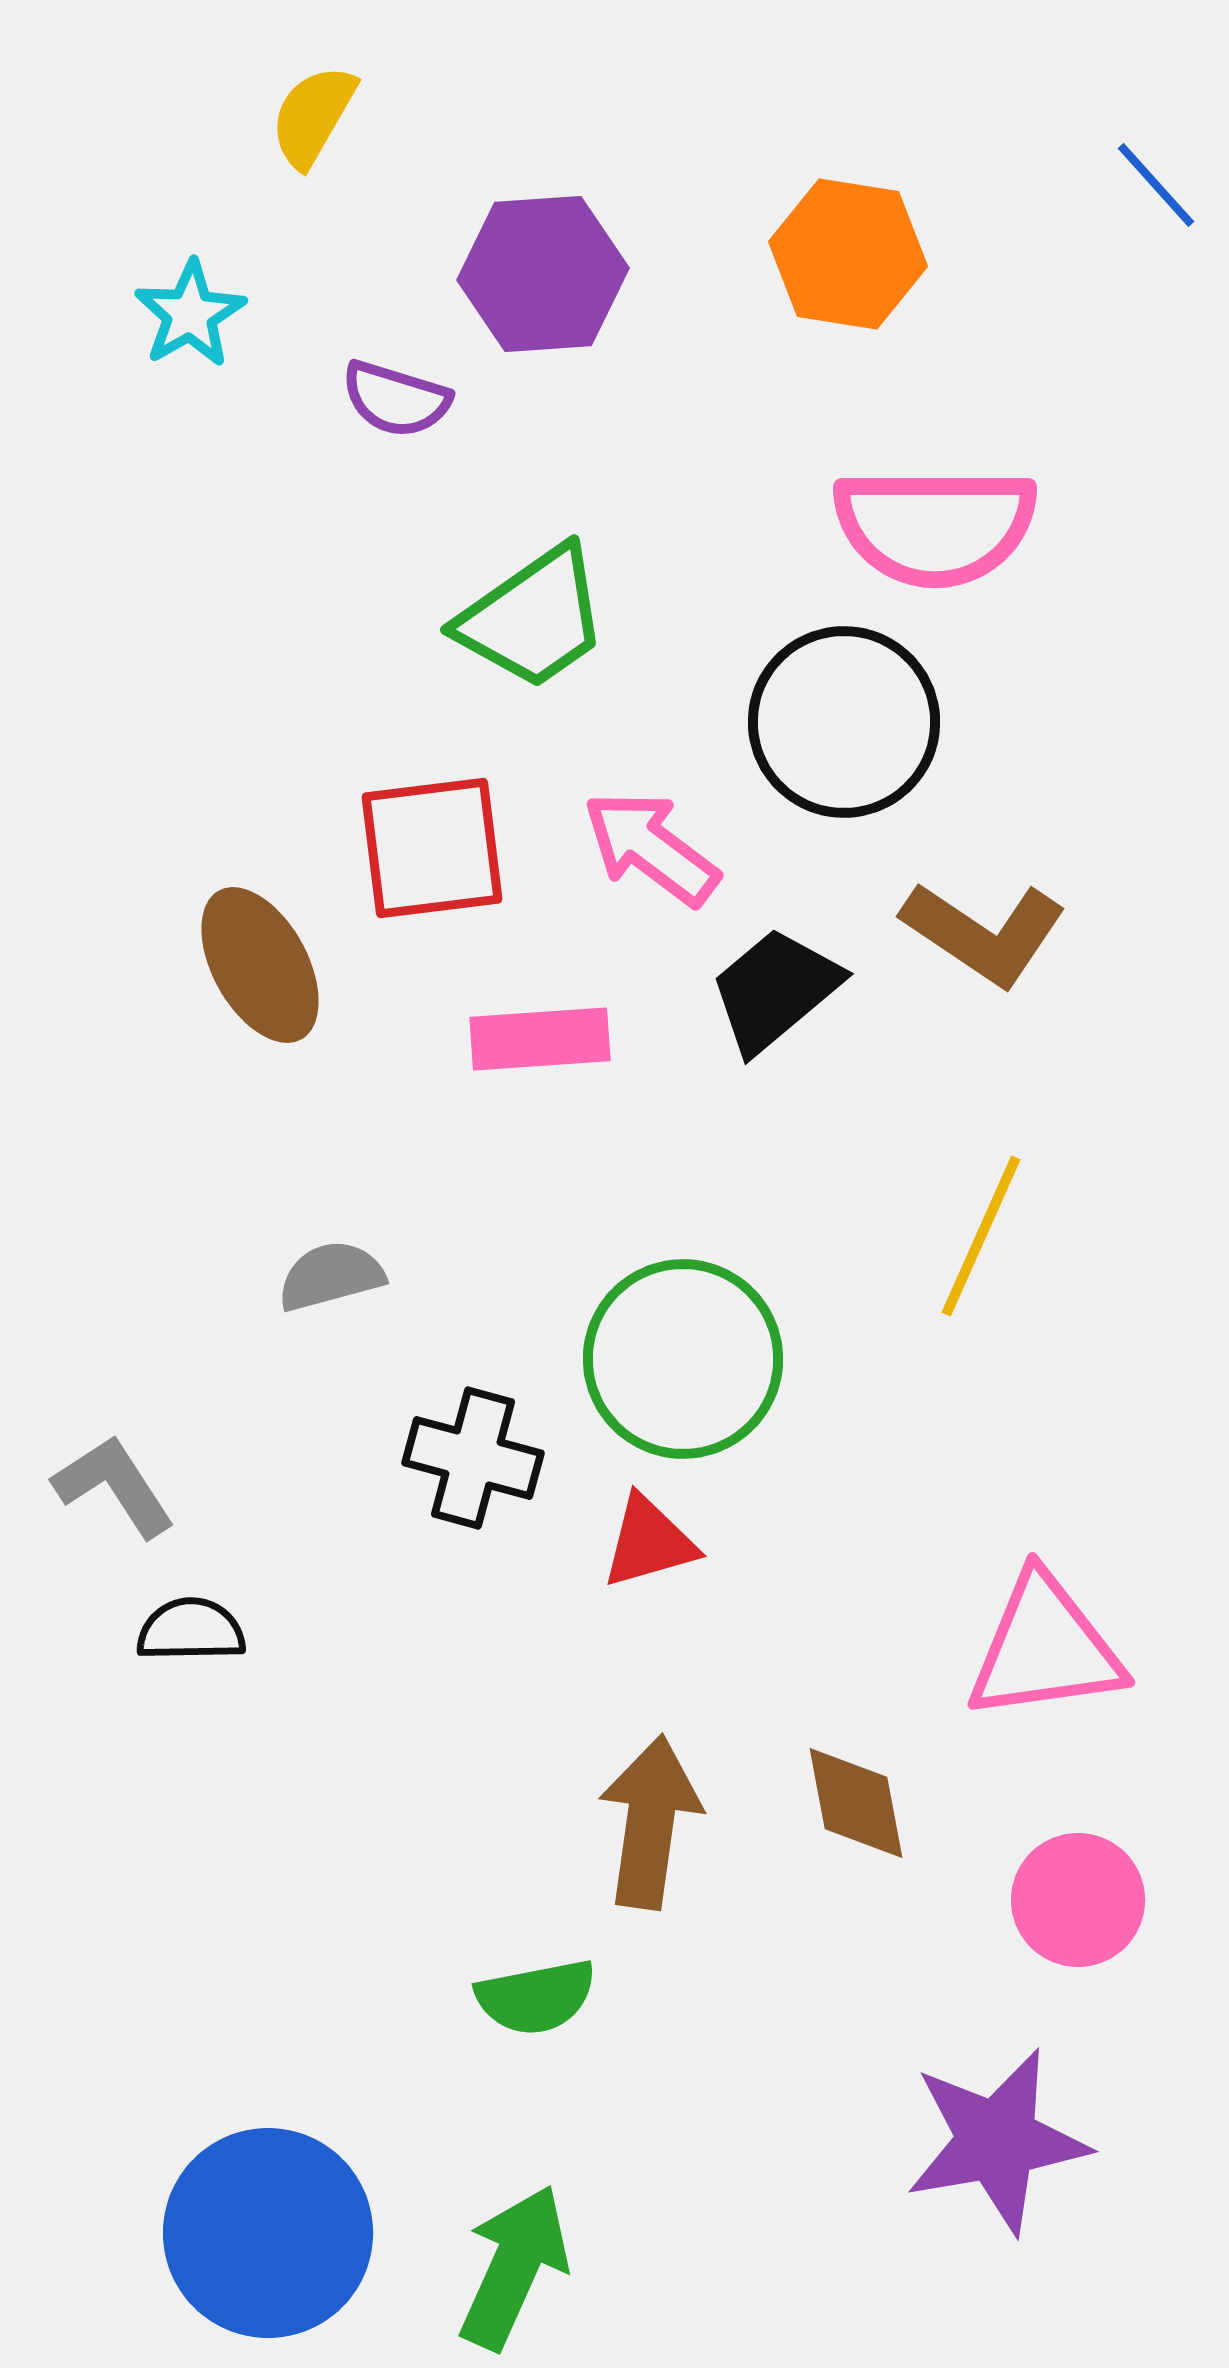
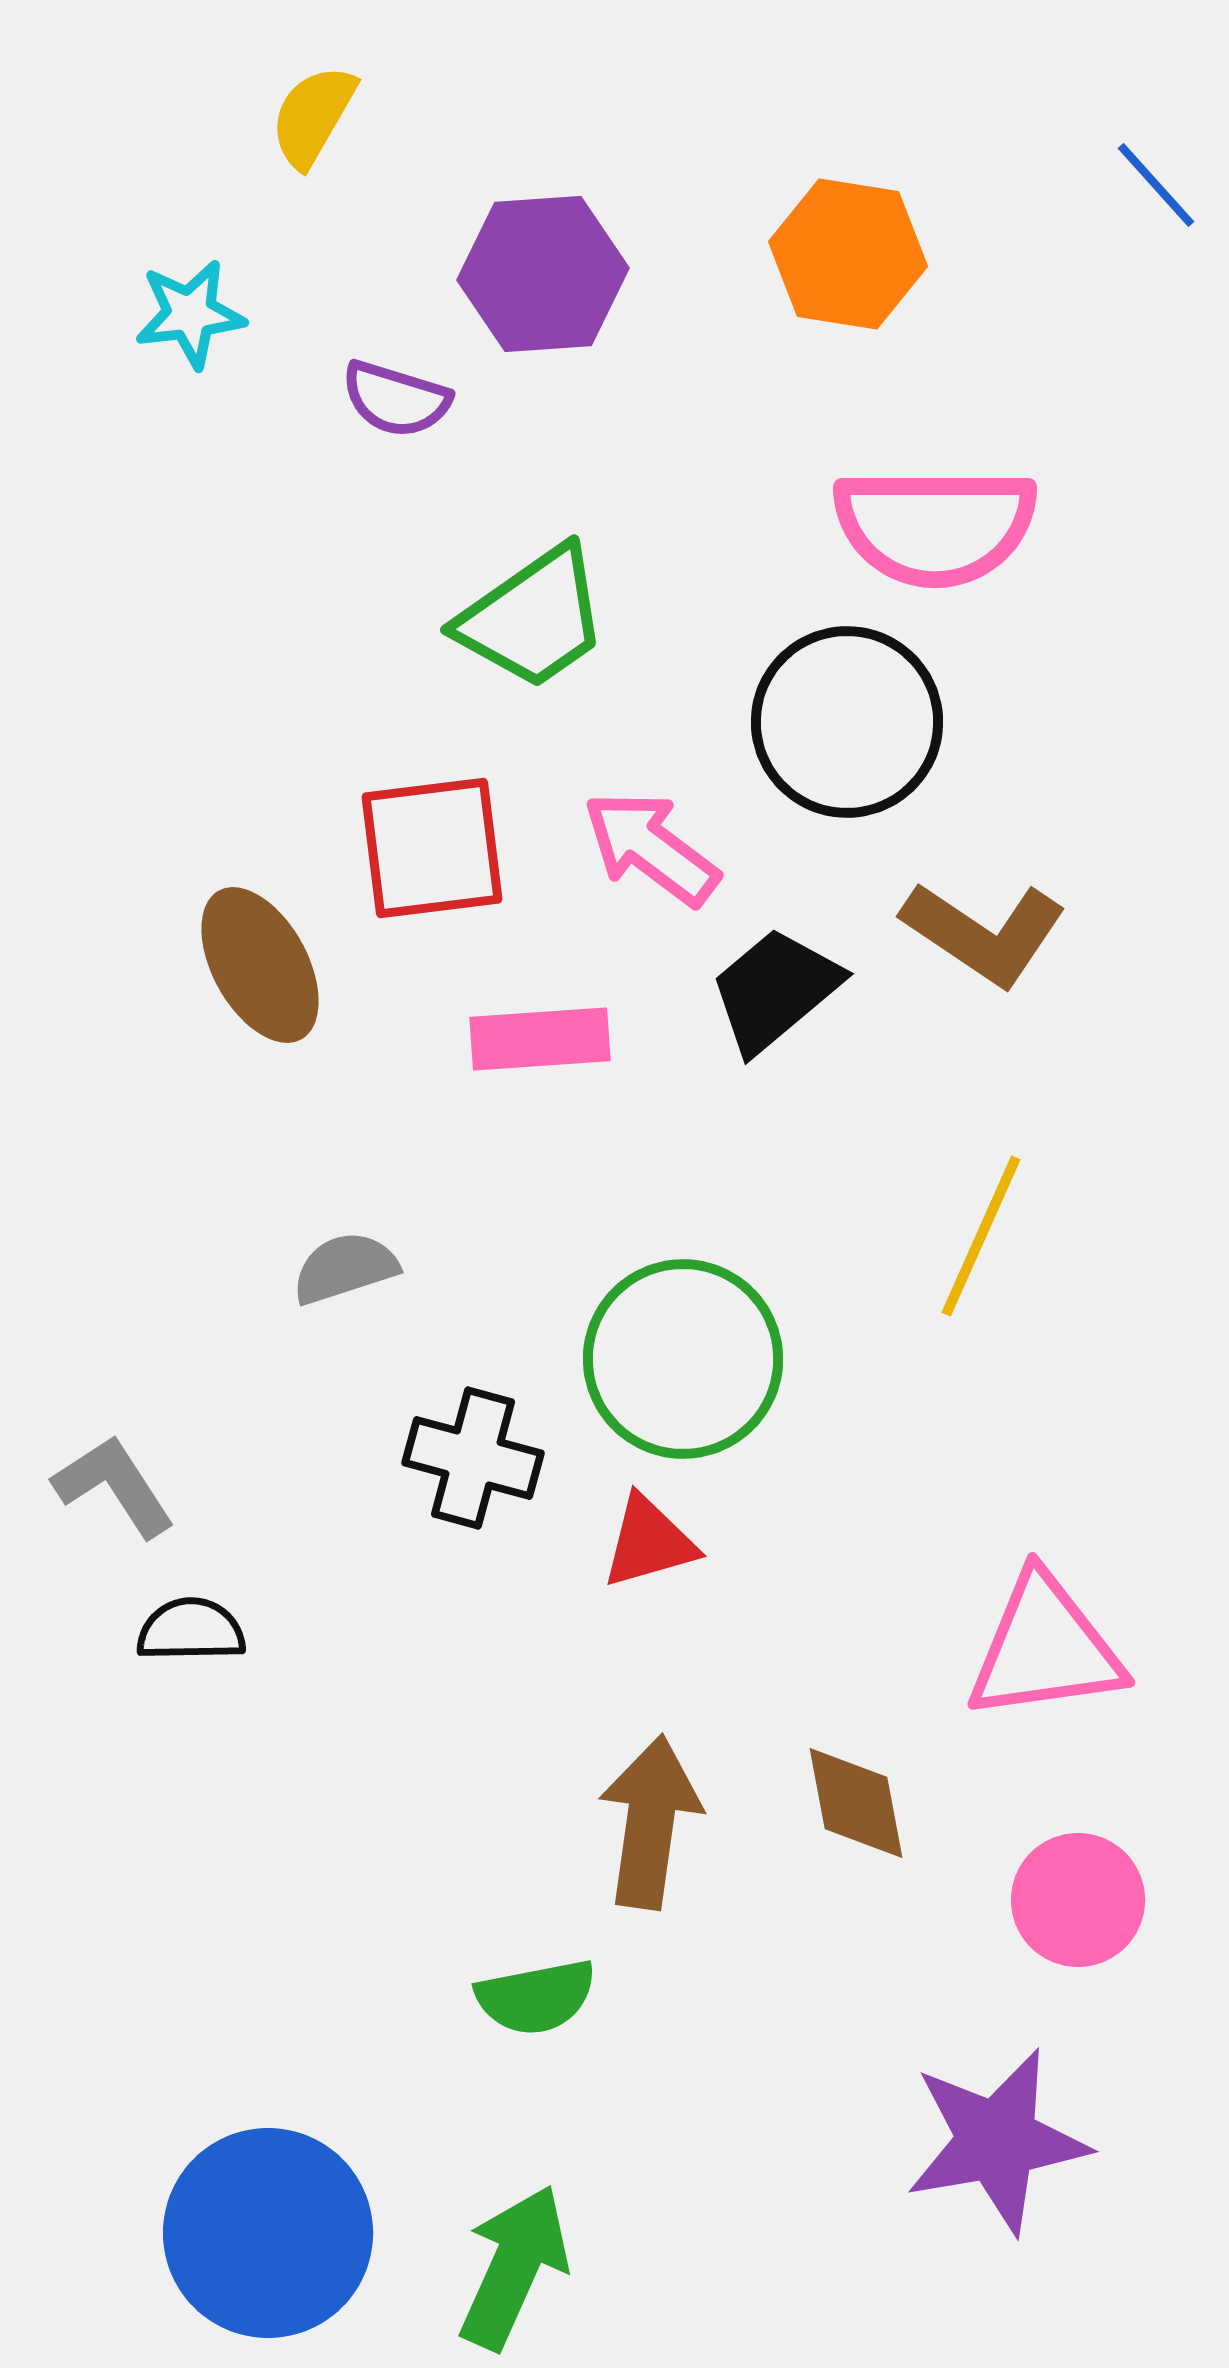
cyan star: rotated 23 degrees clockwise
black circle: moved 3 px right
gray semicircle: moved 14 px right, 8 px up; rotated 3 degrees counterclockwise
